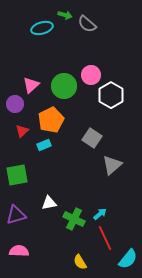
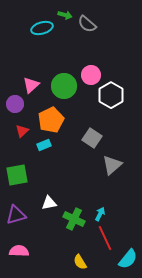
cyan arrow: rotated 24 degrees counterclockwise
